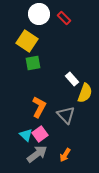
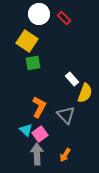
cyan triangle: moved 5 px up
gray arrow: rotated 55 degrees counterclockwise
